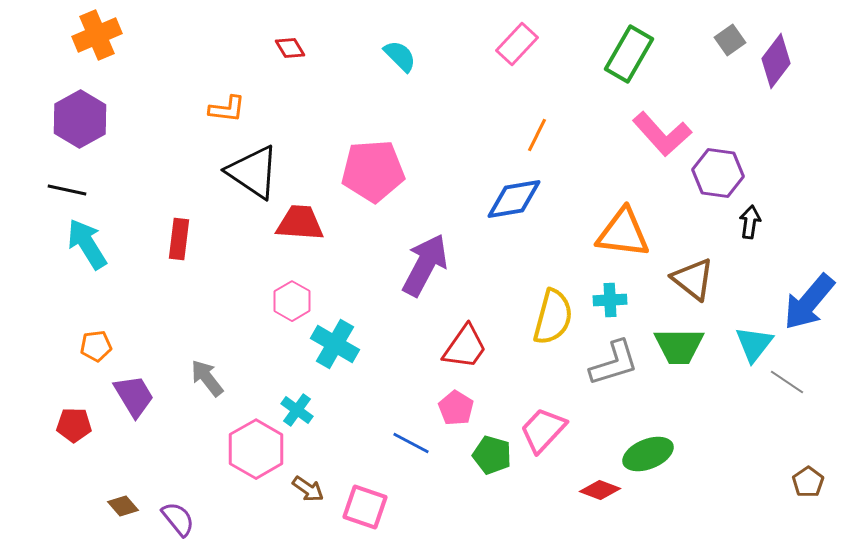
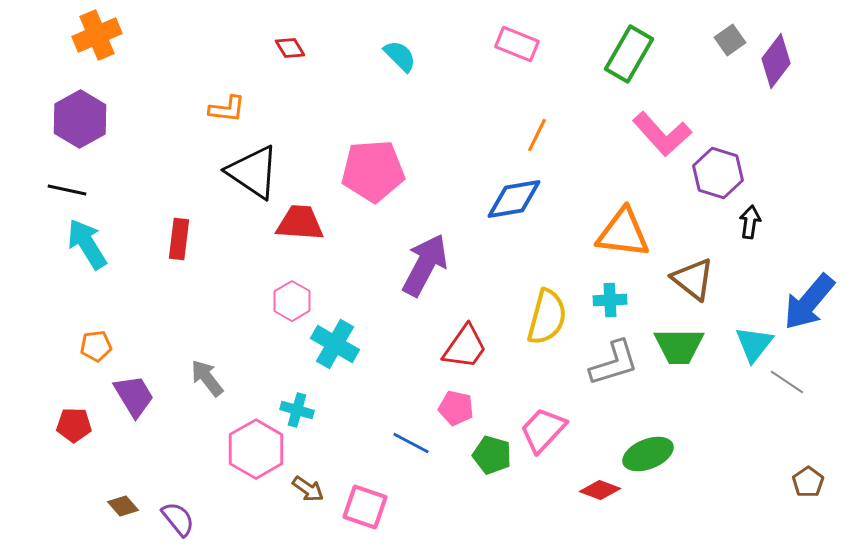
pink rectangle at (517, 44): rotated 69 degrees clockwise
purple hexagon at (718, 173): rotated 9 degrees clockwise
yellow semicircle at (553, 317): moved 6 px left
pink pentagon at (456, 408): rotated 20 degrees counterclockwise
cyan cross at (297, 410): rotated 20 degrees counterclockwise
